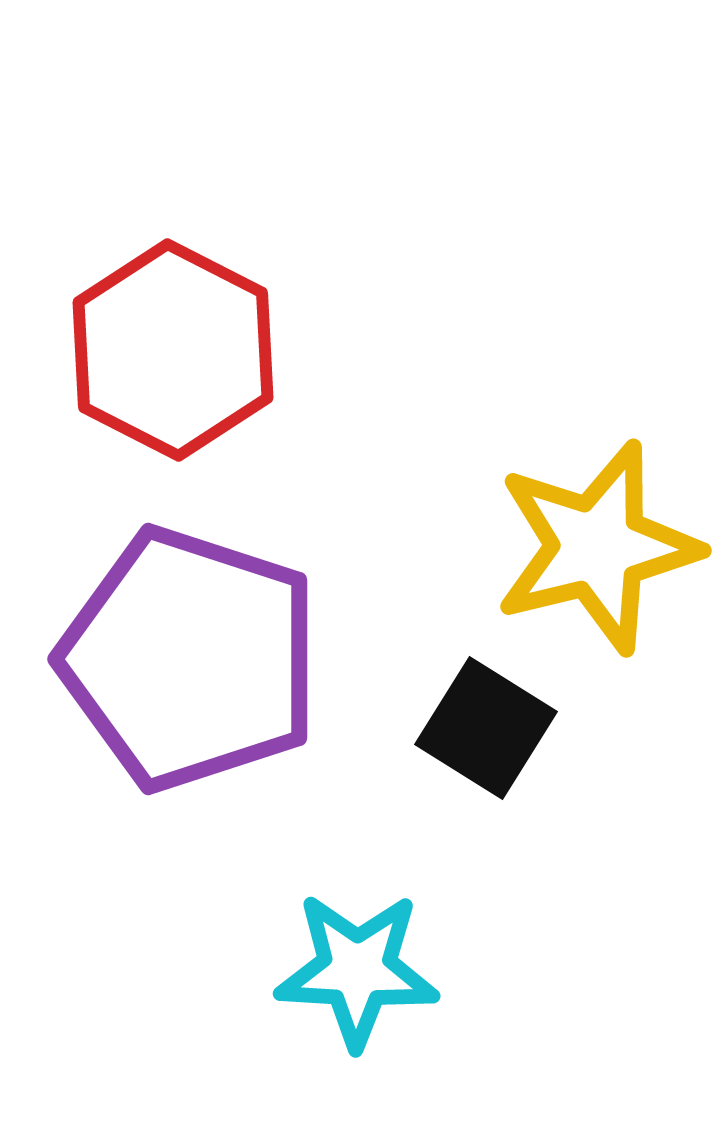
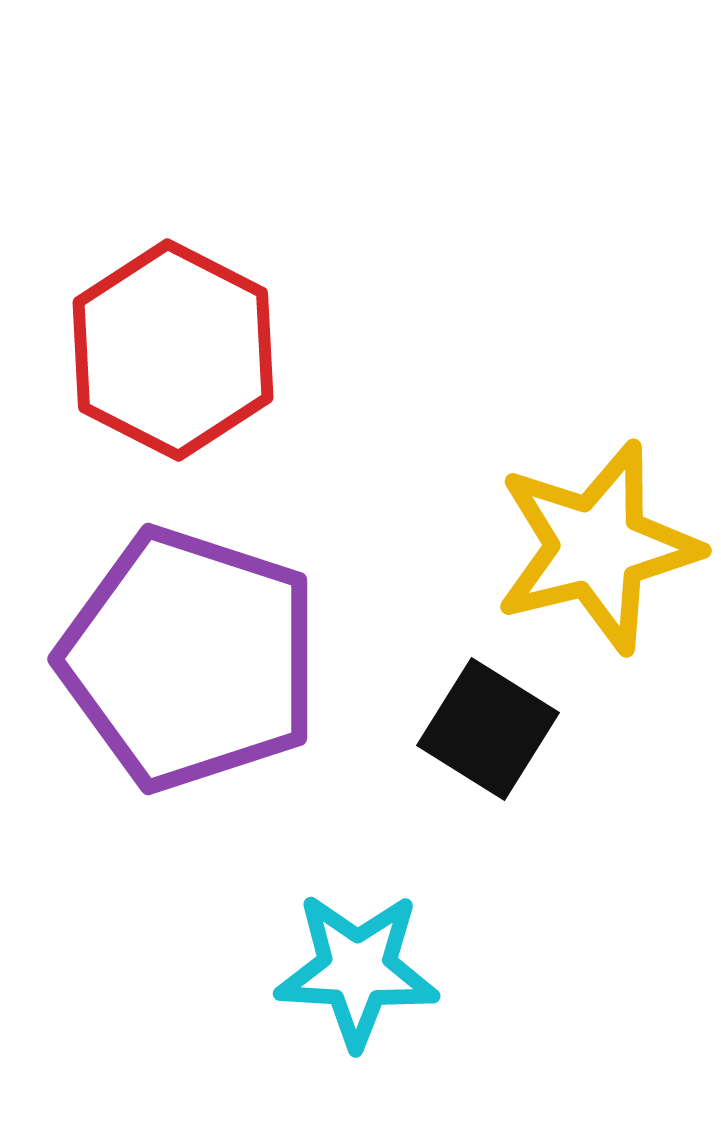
black square: moved 2 px right, 1 px down
